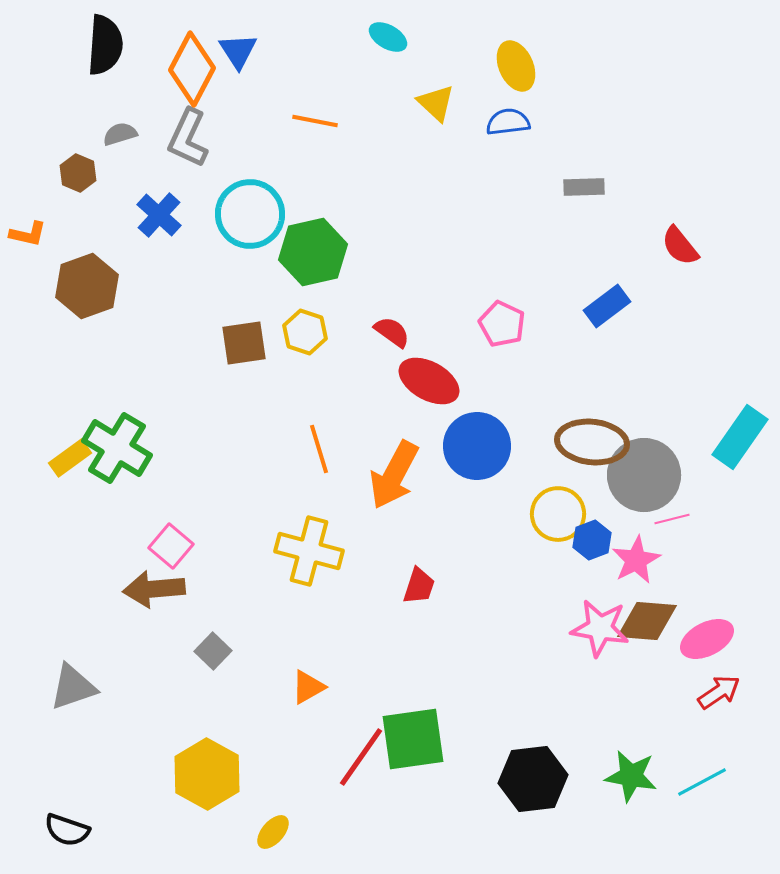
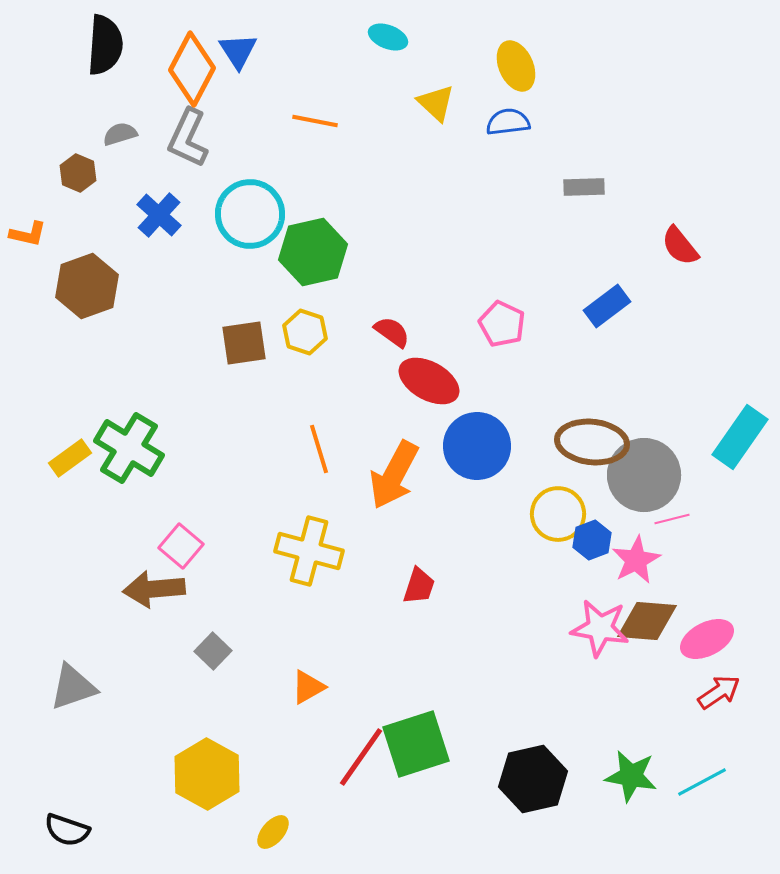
cyan ellipse at (388, 37): rotated 9 degrees counterclockwise
green cross at (117, 448): moved 12 px right
pink square at (171, 546): moved 10 px right
green square at (413, 739): moved 3 px right, 5 px down; rotated 10 degrees counterclockwise
black hexagon at (533, 779): rotated 6 degrees counterclockwise
